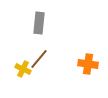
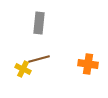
brown line: rotated 35 degrees clockwise
